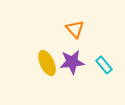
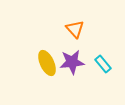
cyan rectangle: moved 1 px left, 1 px up
